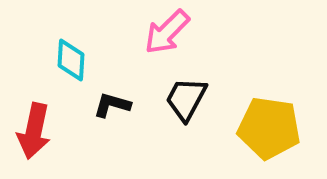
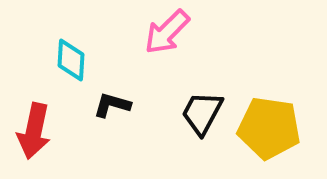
black trapezoid: moved 16 px right, 14 px down
